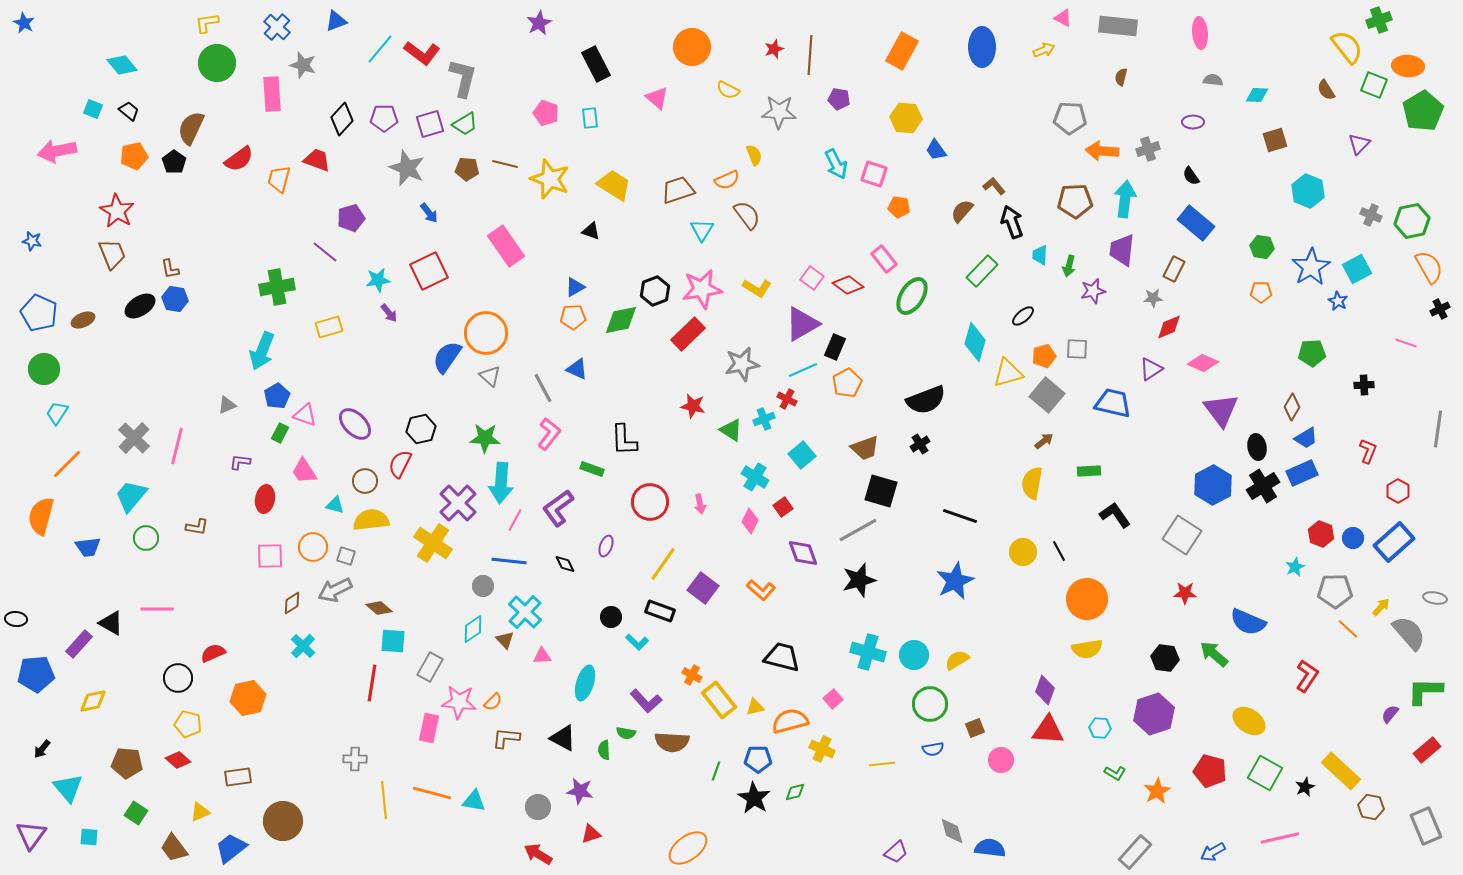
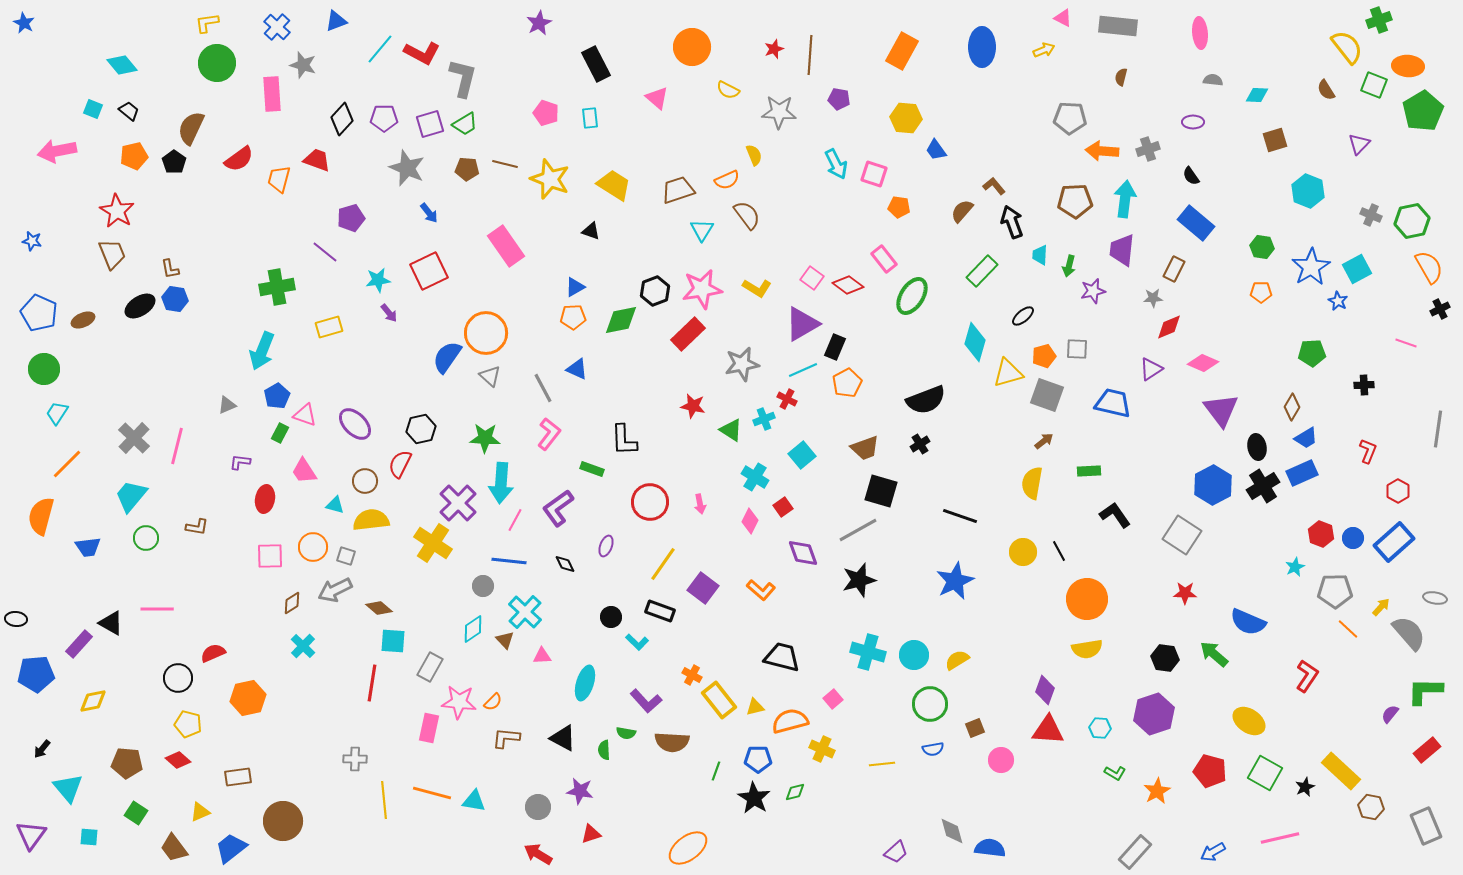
red L-shape at (422, 53): rotated 9 degrees counterclockwise
gray square at (1047, 395): rotated 20 degrees counterclockwise
